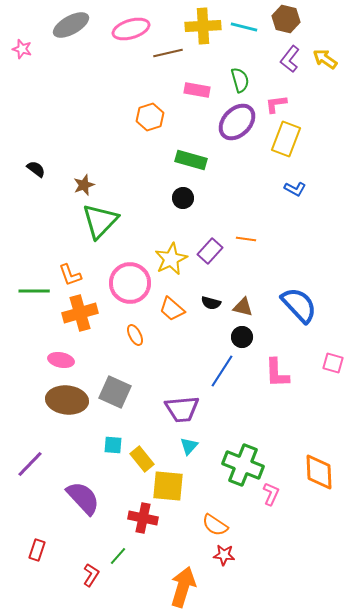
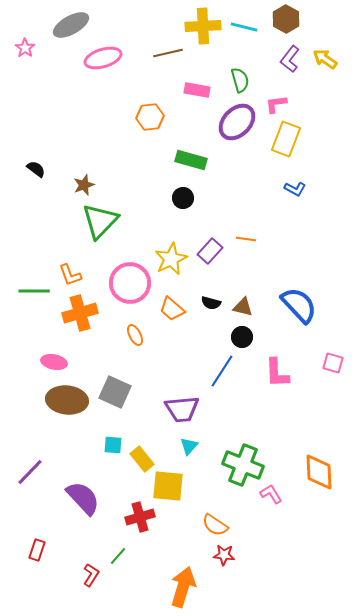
brown hexagon at (286, 19): rotated 16 degrees clockwise
pink ellipse at (131, 29): moved 28 px left, 29 px down
pink star at (22, 49): moved 3 px right, 1 px up; rotated 18 degrees clockwise
orange hexagon at (150, 117): rotated 12 degrees clockwise
pink ellipse at (61, 360): moved 7 px left, 2 px down
purple line at (30, 464): moved 8 px down
pink L-shape at (271, 494): rotated 55 degrees counterclockwise
red cross at (143, 518): moved 3 px left, 1 px up; rotated 28 degrees counterclockwise
